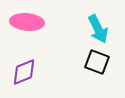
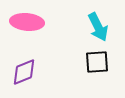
cyan arrow: moved 2 px up
black square: rotated 25 degrees counterclockwise
